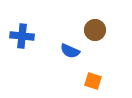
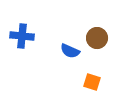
brown circle: moved 2 px right, 8 px down
orange square: moved 1 px left, 1 px down
